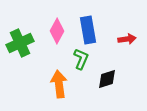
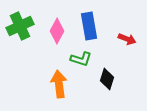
blue rectangle: moved 1 px right, 4 px up
red arrow: rotated 30 degrees clockwise
green cross: moved 17 px up
green L-shape: rotated 85 degrees clockwise
black diamond: rotated 55 degrees counterclockwise
